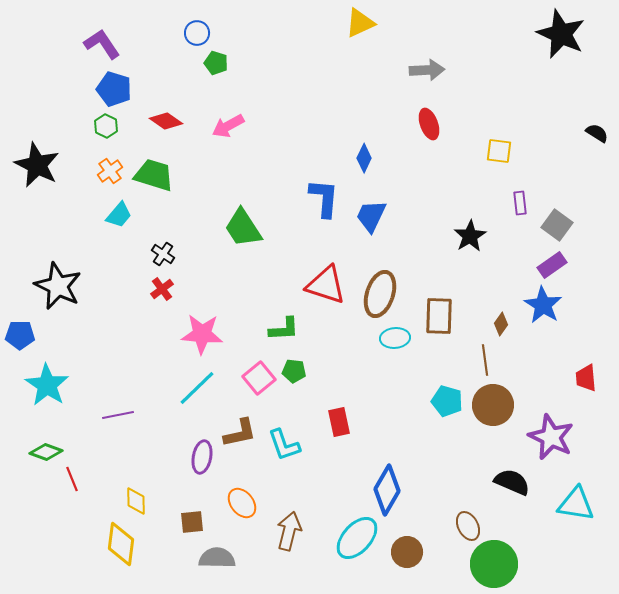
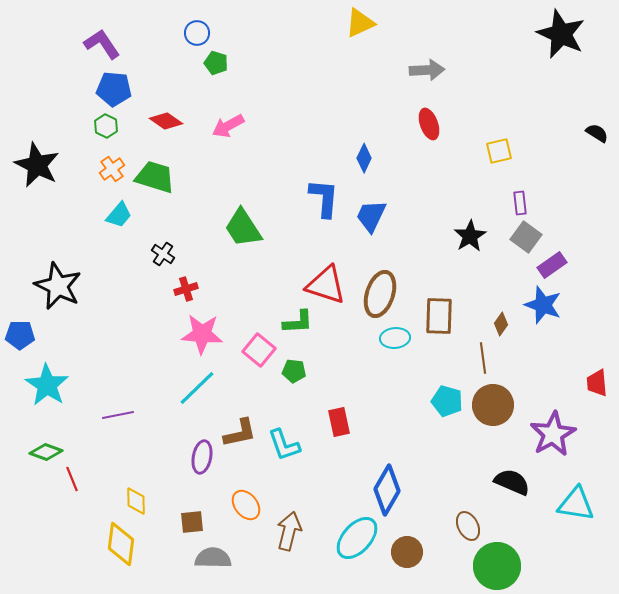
blue pentagon at (114, 89): rotated 12 degrees counterclockwise
yellow square at (499, 151): rotated 20 degrees counterclockwise
orange cross at (110, 171): moved 2 px right, 2 px up
green trapezoid at (154, 175): moved 1 px right, 2 px down
gray square at (557, 225): moved 31 px left, 12 px down
red cross at (162, 289): moved 24 px right; rotated 20 degrees clockwise
blue star at (543, 305): rotated 12 degrees counterclockwise
green L-shape at (284, 329): moved 14 px right, 7 px up
brown line at (485, 360): moved 2 px left, 2 px up
pink square at (259, 378): moved 28 px up; rotated 12 degrees counterclockwise
red trapezoid at (586, 378): moved 11 px right, 5 px down
purple star at (551, 437): moved 2 px right, 3 px up; rotated 18 degrees clockwise
orange ellipse at (242, 503): moved 4 px right, 2 px down
gray semicircle at (217, 558): moved 4 px left
green circle at (494, 564): moved 3 px right, 2 px down
